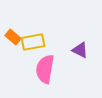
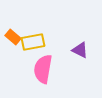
pink semicircle: moved 2 px left
